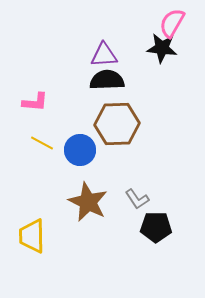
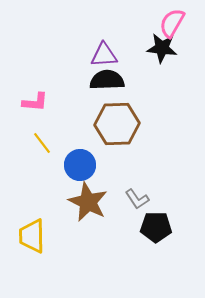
yellow line: rotated 25 degrees clockwise
blue circle: moved 15 px down
